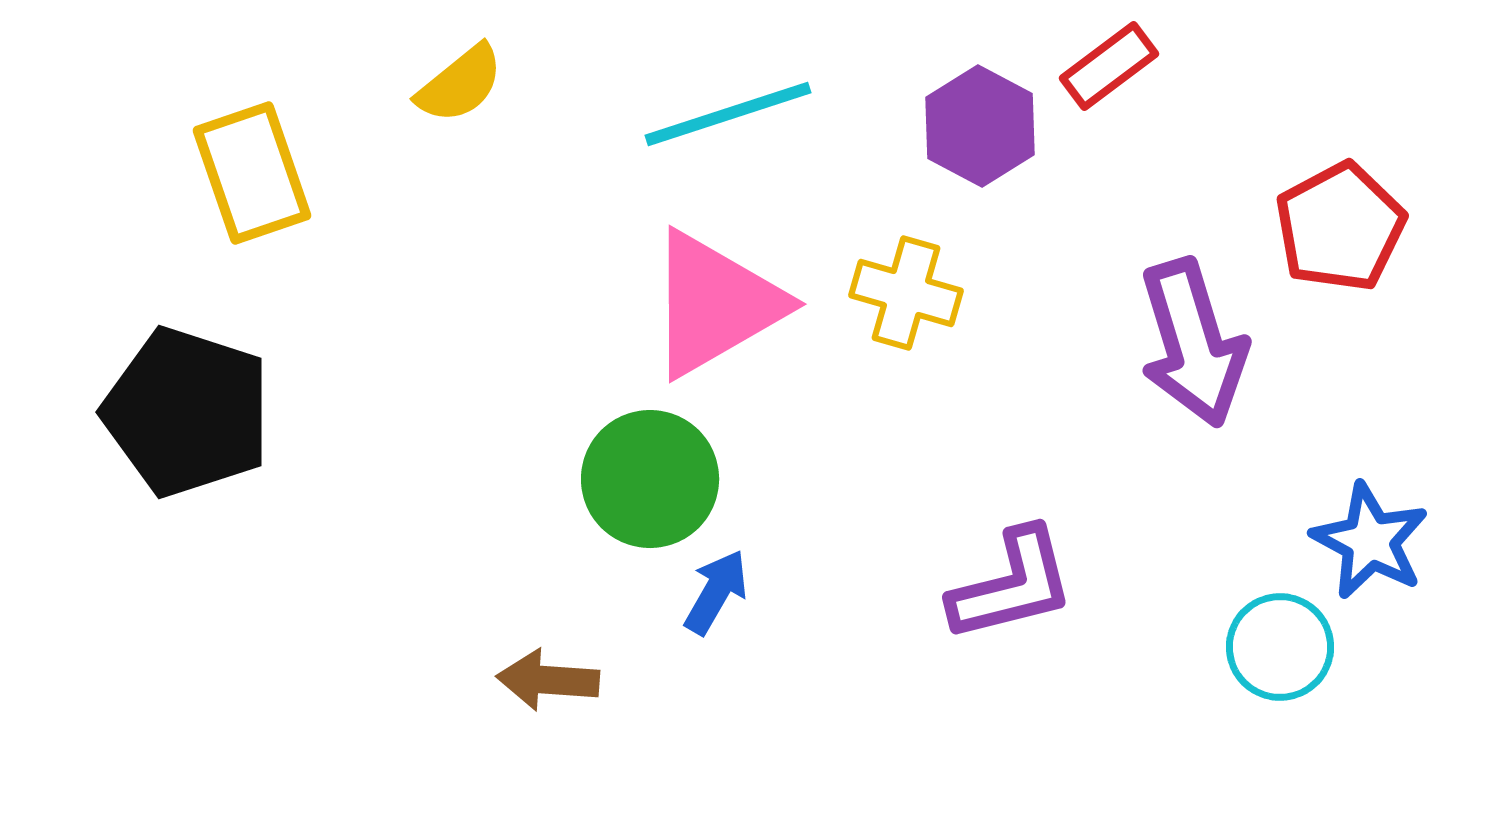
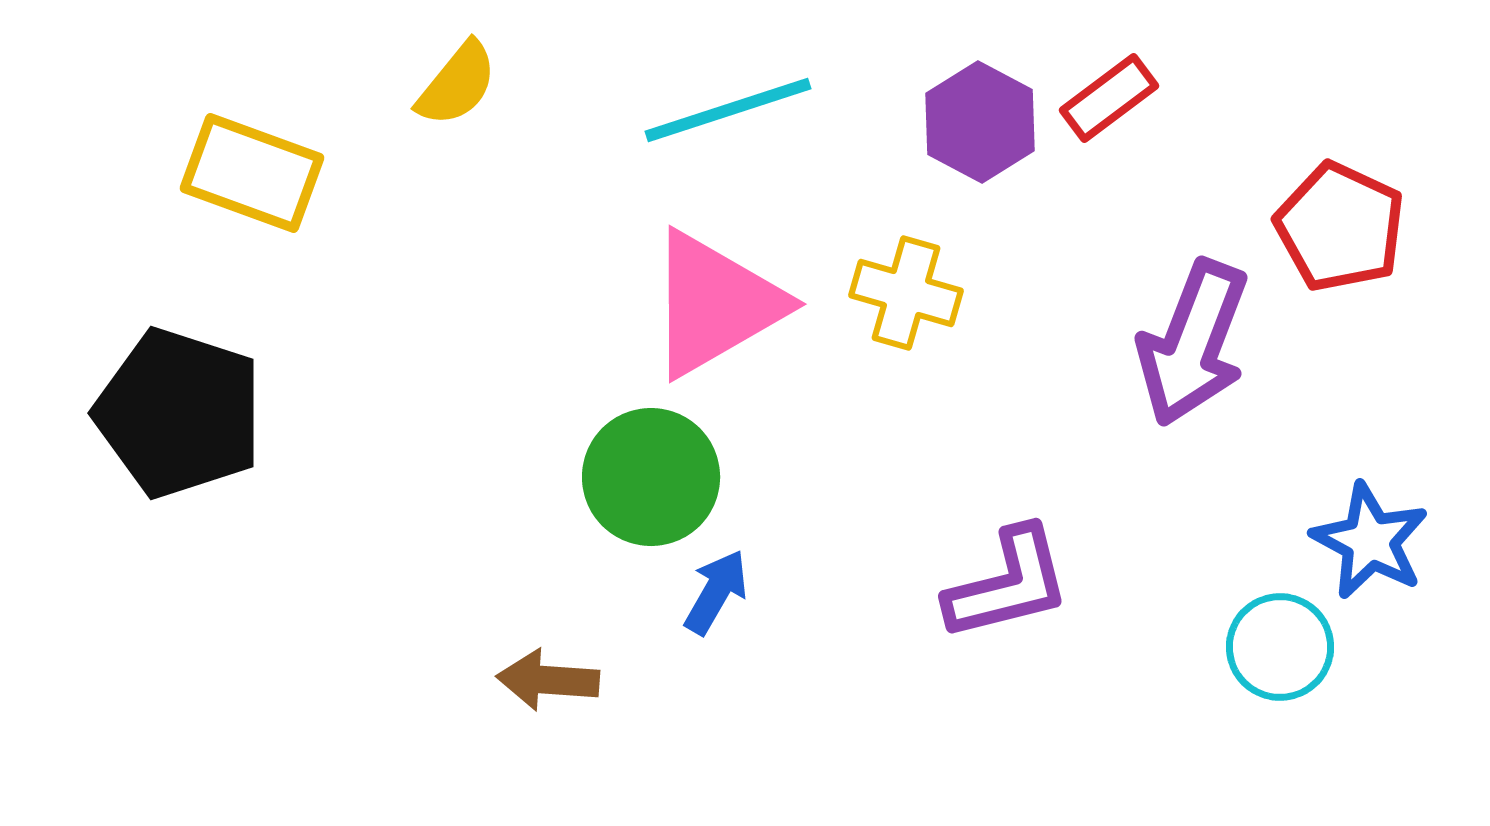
red rectangle: moved 32 px down
yellow semicircle: moved 3 px left; rotated 12 degrees counterclockwise
cyan line: moved 4 px up
purple hexagon: moved 4 px up
yellow rectangle: rotated 51 degrees counterclockwise
red pentagon: rotated 19 degrees counterclockwise
purple arrow: rotated 38 degrees clockwise
black pentagon: moved 8 px left, 1 px down
green circle: moved 1 px right, 2 px up
purple L-shape: moved 4 px left, 1 px up
